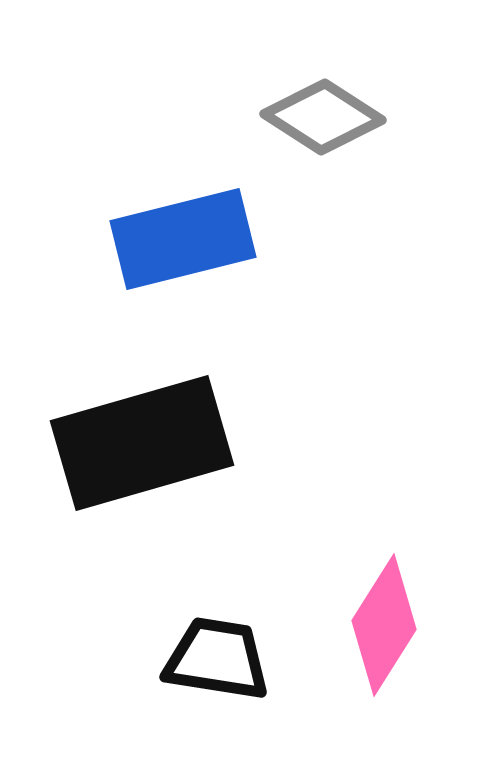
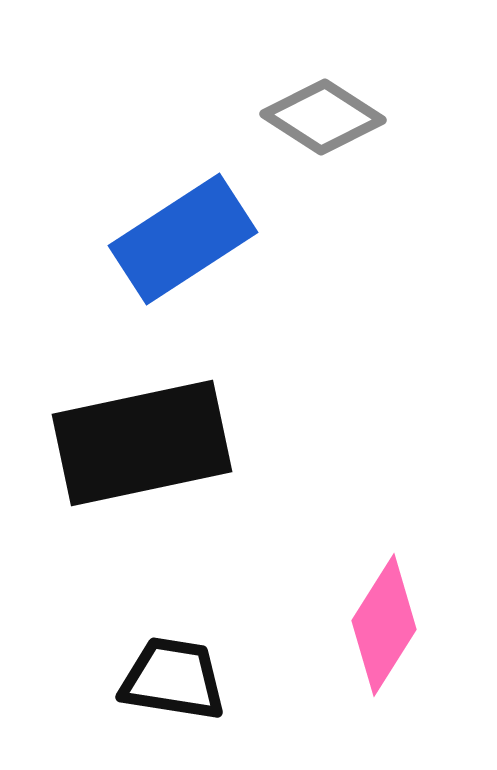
blue rectangle: rotated 19 degrees counterclockwise
black rectangle: rotated 4 degrees clockwise
black trapezoid: moved 44 px left, 20 px down
